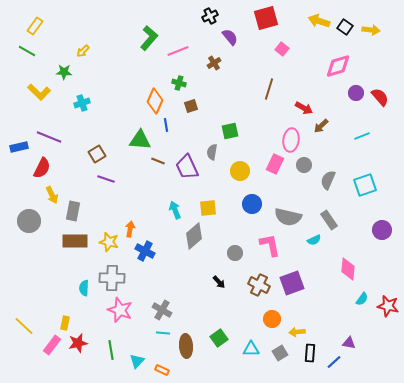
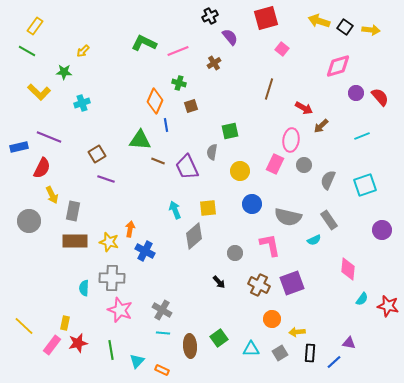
green L-shape at (149, 38): moved 5 px left, 5 px down; rotated 105 degrees counterclockwise
brown ellipse at (186, 346): moved 4 px right
